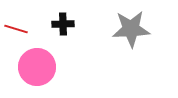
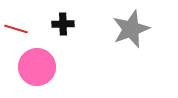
gray star: rotated 18 degrees counterclockwise
